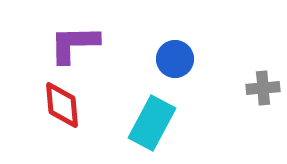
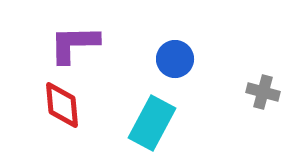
gray cross: moved 4 px down; rotated 20 degrees clockwise
